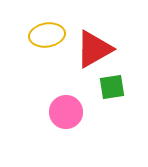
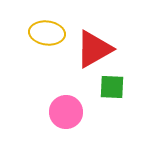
yellow ellipse: moved 2 px up; rotated 16 degrees clockwise
green square: rotated 12 degrees clockwise
